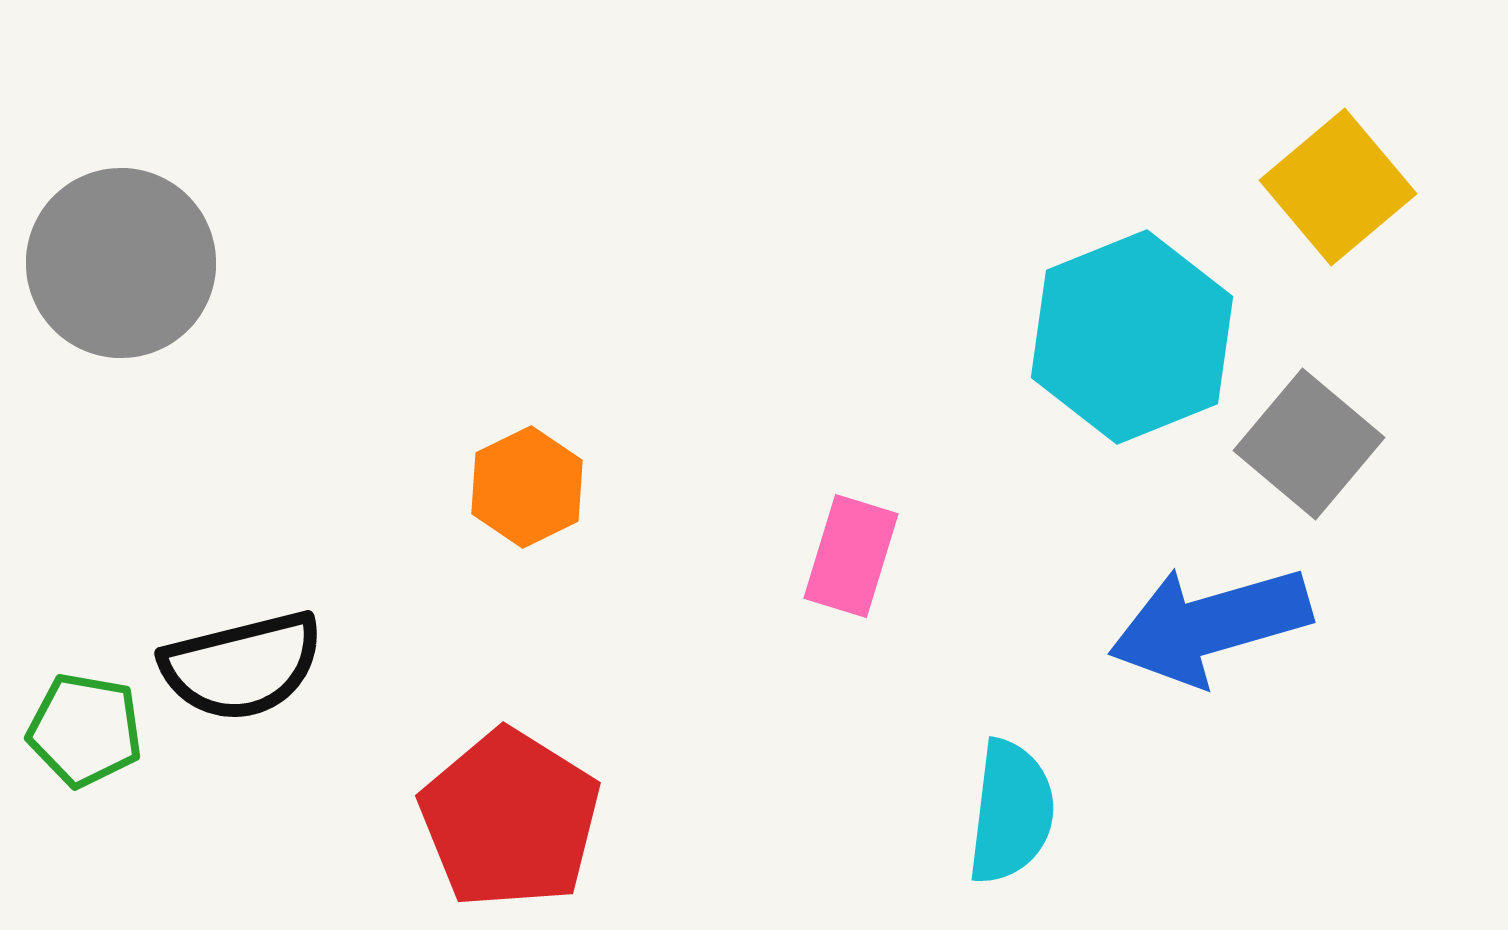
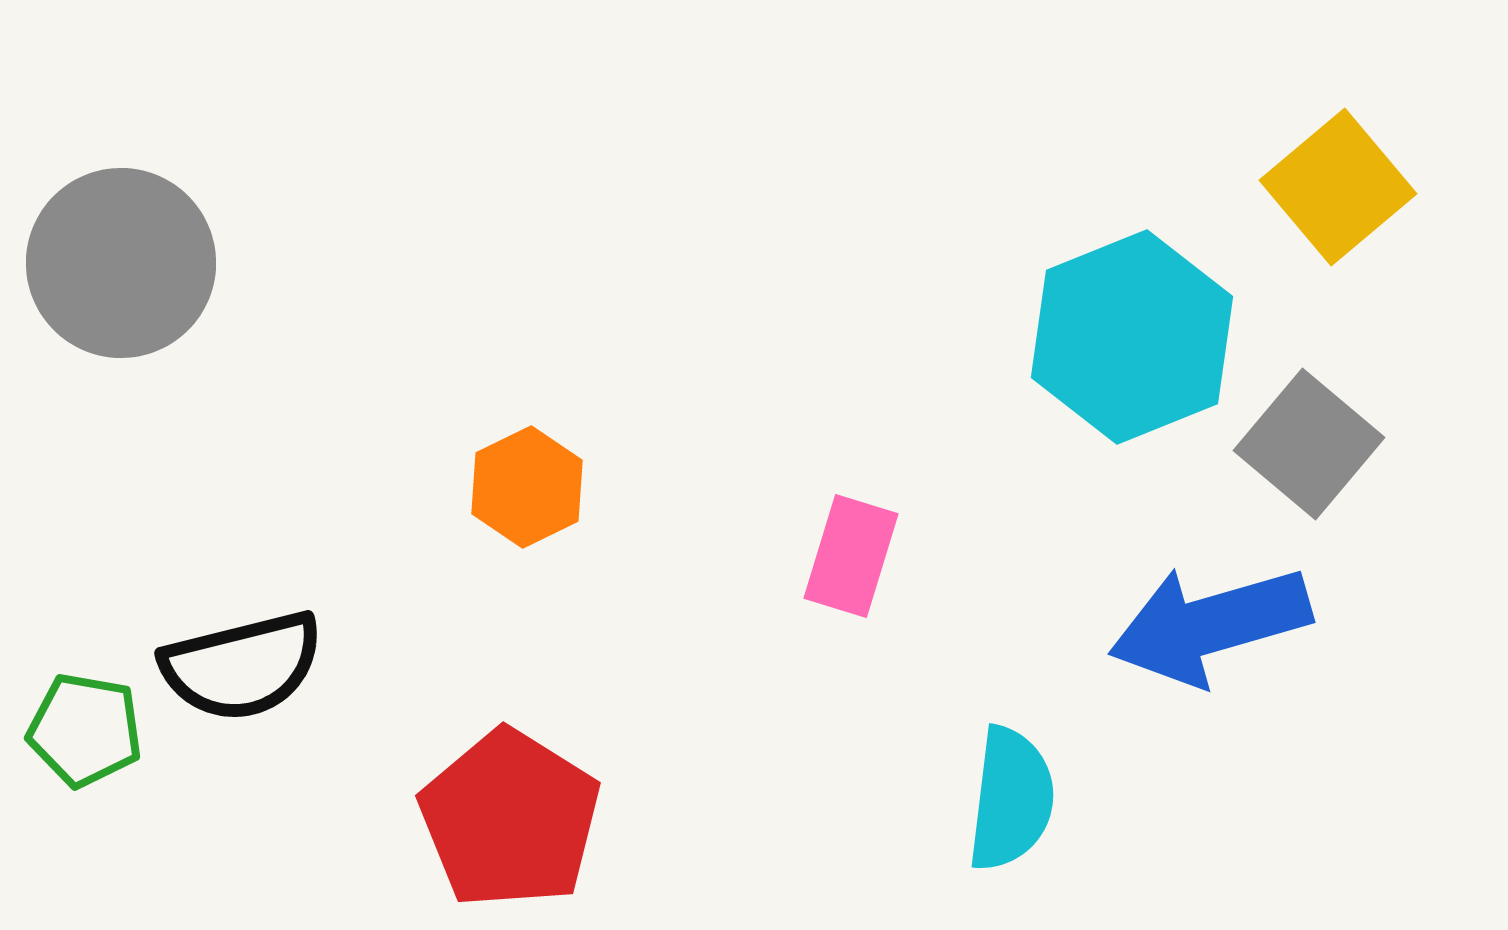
cyan semicircle: moved 13 px up
